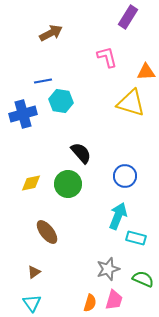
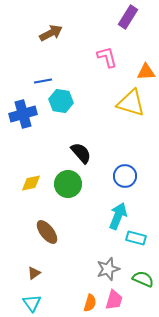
brown triangle: moved 1 px down
